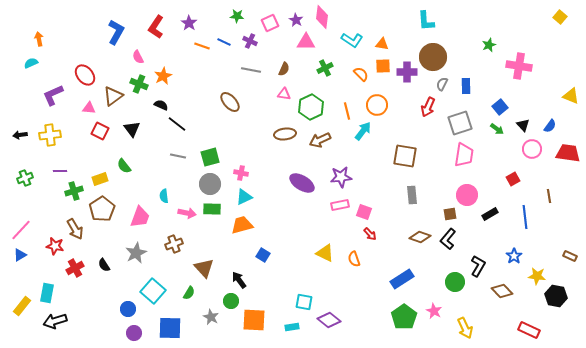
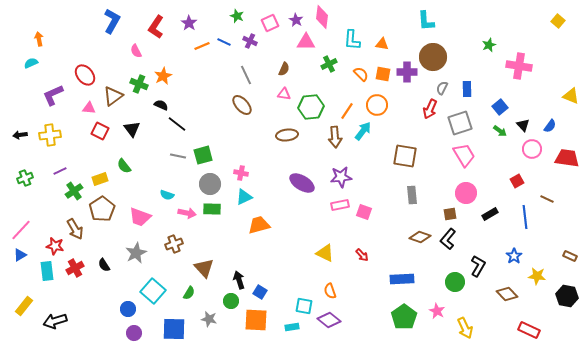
green star at (237, 16): rotated 16 degrees clockwise
yellow square at (560, 17): moved 2 px left, 4 px down
blue L-shape at (116, 32): moved 4 px left, 11 px up
cyan L-shape at (352, 40): rotated 60 degrees clockwise
orange line at (202, 46): rotated 42 degrees counterclockwise
pink semicircle at (138, 57): moved 2 px left, 6 px up
orange square at (383, 66): moved 8 px down; rotated 14 degrees clockwise
green cross at (325, 68): moved 4 px right, 4 px up
gray line at (251, 70): moved 5 px left, 5 px down; rotated 54 degrees clockwise
gray semicircle at (442, 84): moved 4 px down
blue rectangle at (466, 86): moved 1 px right, 3 px down
brown ellipse at (230, 102): moved 12 px right, 3 px down
green hexagon at (311, 107): rotated 20 degrees clockwise
red arrow at (428, 107): moved 2 px right, 2 px down
orange line at (347, 111): rotated 48 degrees clockwise
green arrow at (497, 129): moved 3 px right, 2 px down
brown ellipse at (285, 134): moved 2 px right, 1 px down
brown arrow at (320, 140): moved 15 px right, 3 px up; rotated 70 degrees counterclockwise
red trapezoid at (568, 153): moved 1 px left, 5 px down
pink trapezoid at (464, 155): rotated 40 degrees counterclockwise
green square at (210, 157): moved 7 px left, 2 px up
purple line at (60, 171): rotated 24 degrees counterclockwise
red square at (513, 179): moved 4 px right, 2 px down
green cross at (74, 191): rotated 18 degrees counterclockwise
pink circle at (467, 195): moved 1 px left, 2 px up
cyan semicircle at (164, 196): moved 3 px right, 1 px up; rotated 64 degrees counterclockwise
brown line at (549, 196): moved 2 px left, 3 px down; rotated 56 degrees counterclockwise
pink trapezoid at (140, 217): rotated 90 degrees clockwise
orange trapezoid at (242, 225): moved 17 px right
red arrow at (370, 234): moved 8 px left, 21 px down
blue square at (263, 255): moved 3 px left, 37 px down
orange semicircle at (354, 259): moved 24 px left, 32 px down
blue rectangle at (402, 279): rotated 30 degrees clockwise
black arrow at (239, 280): rotated 18 degrees clockwise
brown diamond at (502, 291): moved 5 px right, 3 px down
cyan rectangle at (47, 293): moved 22 px up; rotated 18 degrees counterclockwise
black hexagon at (556, 296): moved 11 px right
cyan square at (304, 302): moved 4 px down
yellow rectangle at (22, 306): moved 2 px right
pink star at (434, 311): moved 3 px right
gray star at (211, 317): moved 2 px left, 2 px down; rotated 14 degrees counterclockwise
orange square at (254, 320): moved 2 px right
blue square at (170, 328): moved 4 px right, 1 px down
